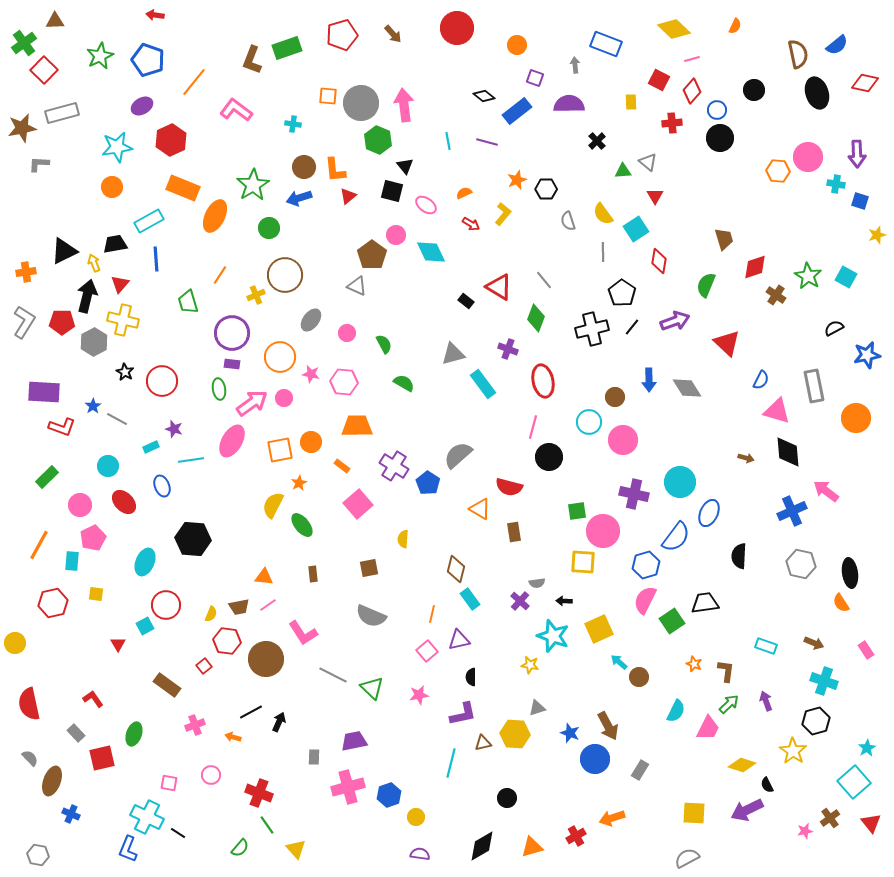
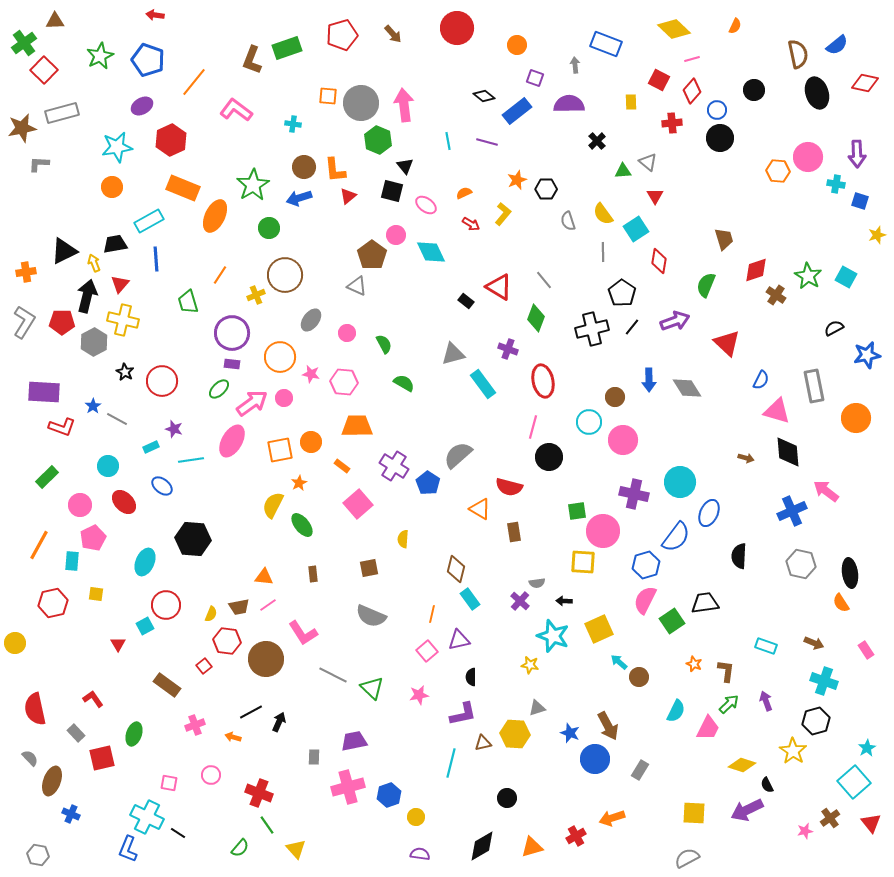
red diamond at (755, 267): moved 1 px right, 3 px down
green ellipse at (219, 389): rotated 55 degrees clockwise
blue ellipse at (162, 486): rotated 30 degrees counterclockwise
red semicircle at (29, 704): moved 6 px right, 5 px down
